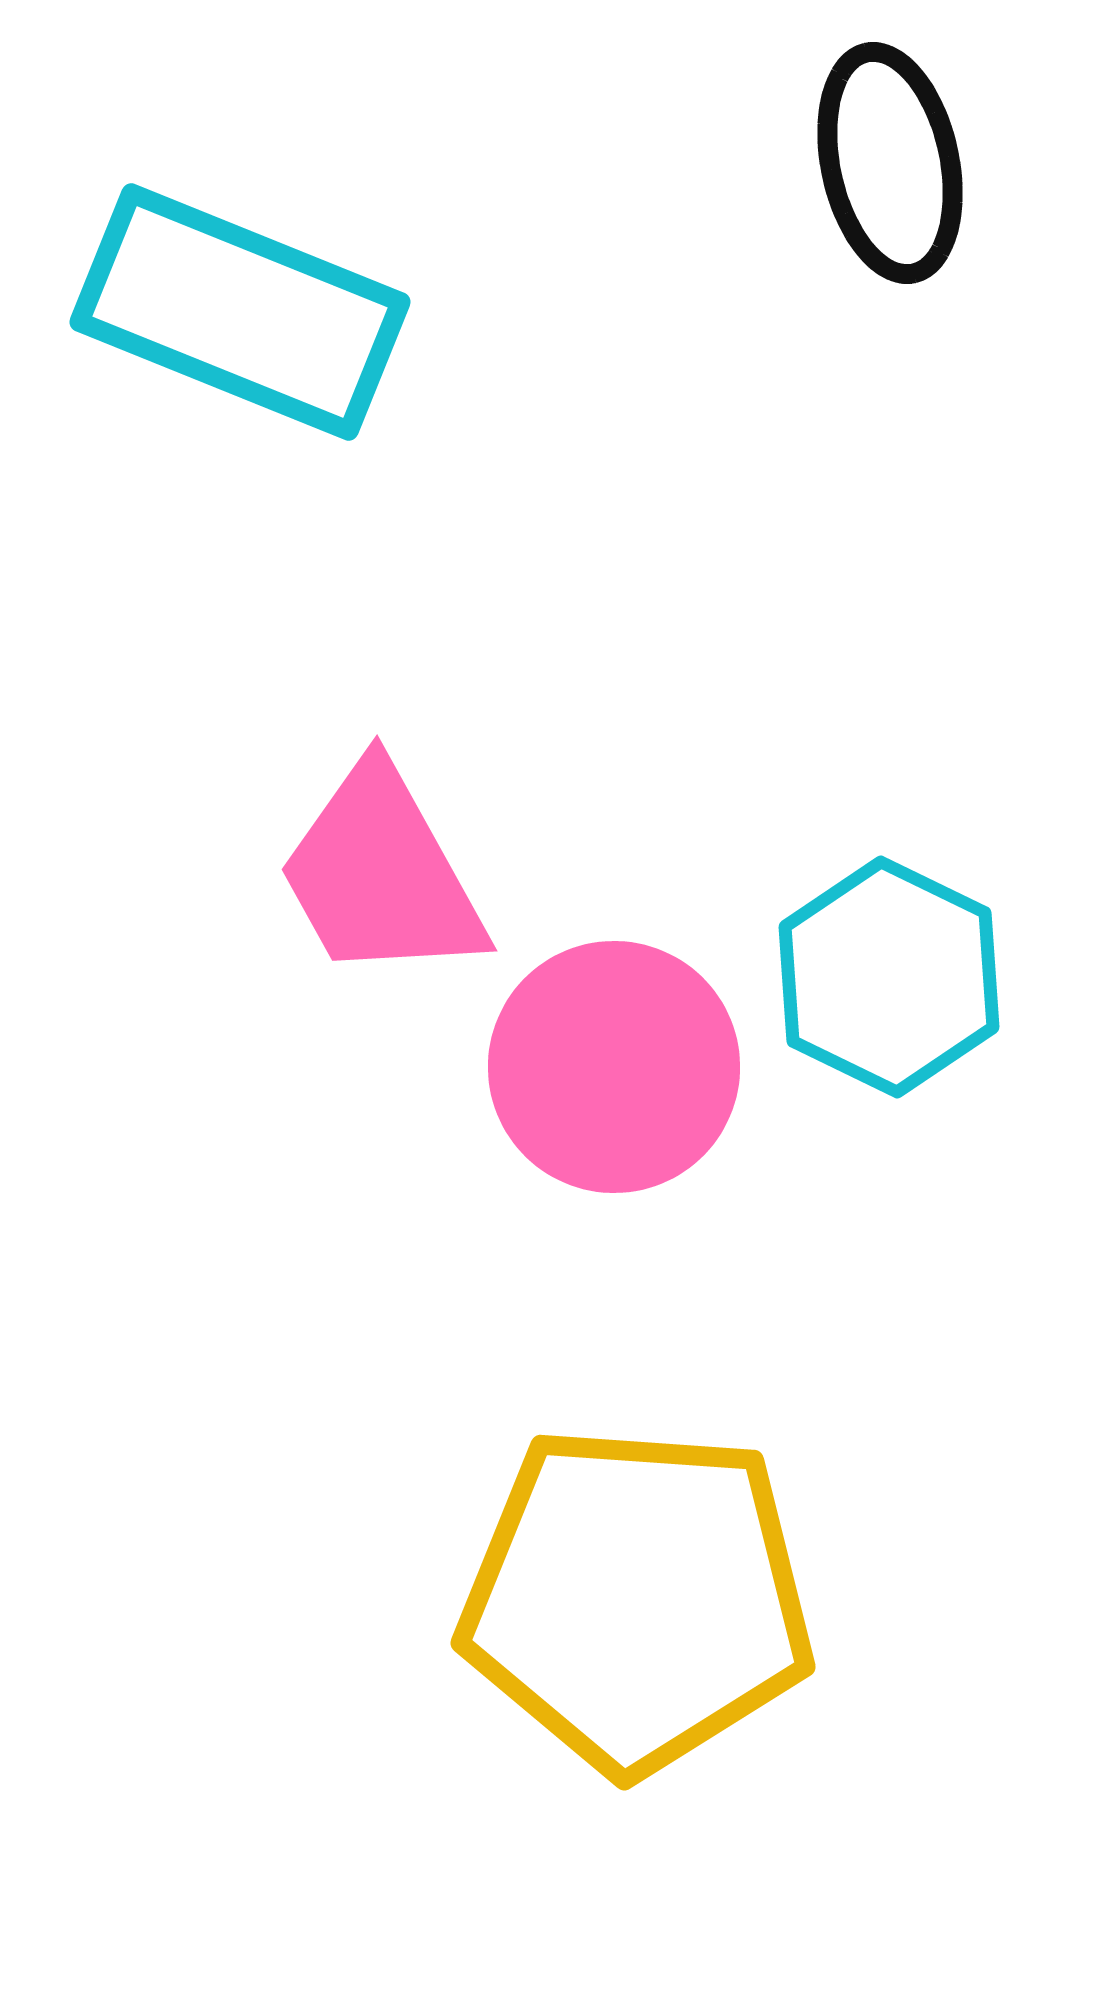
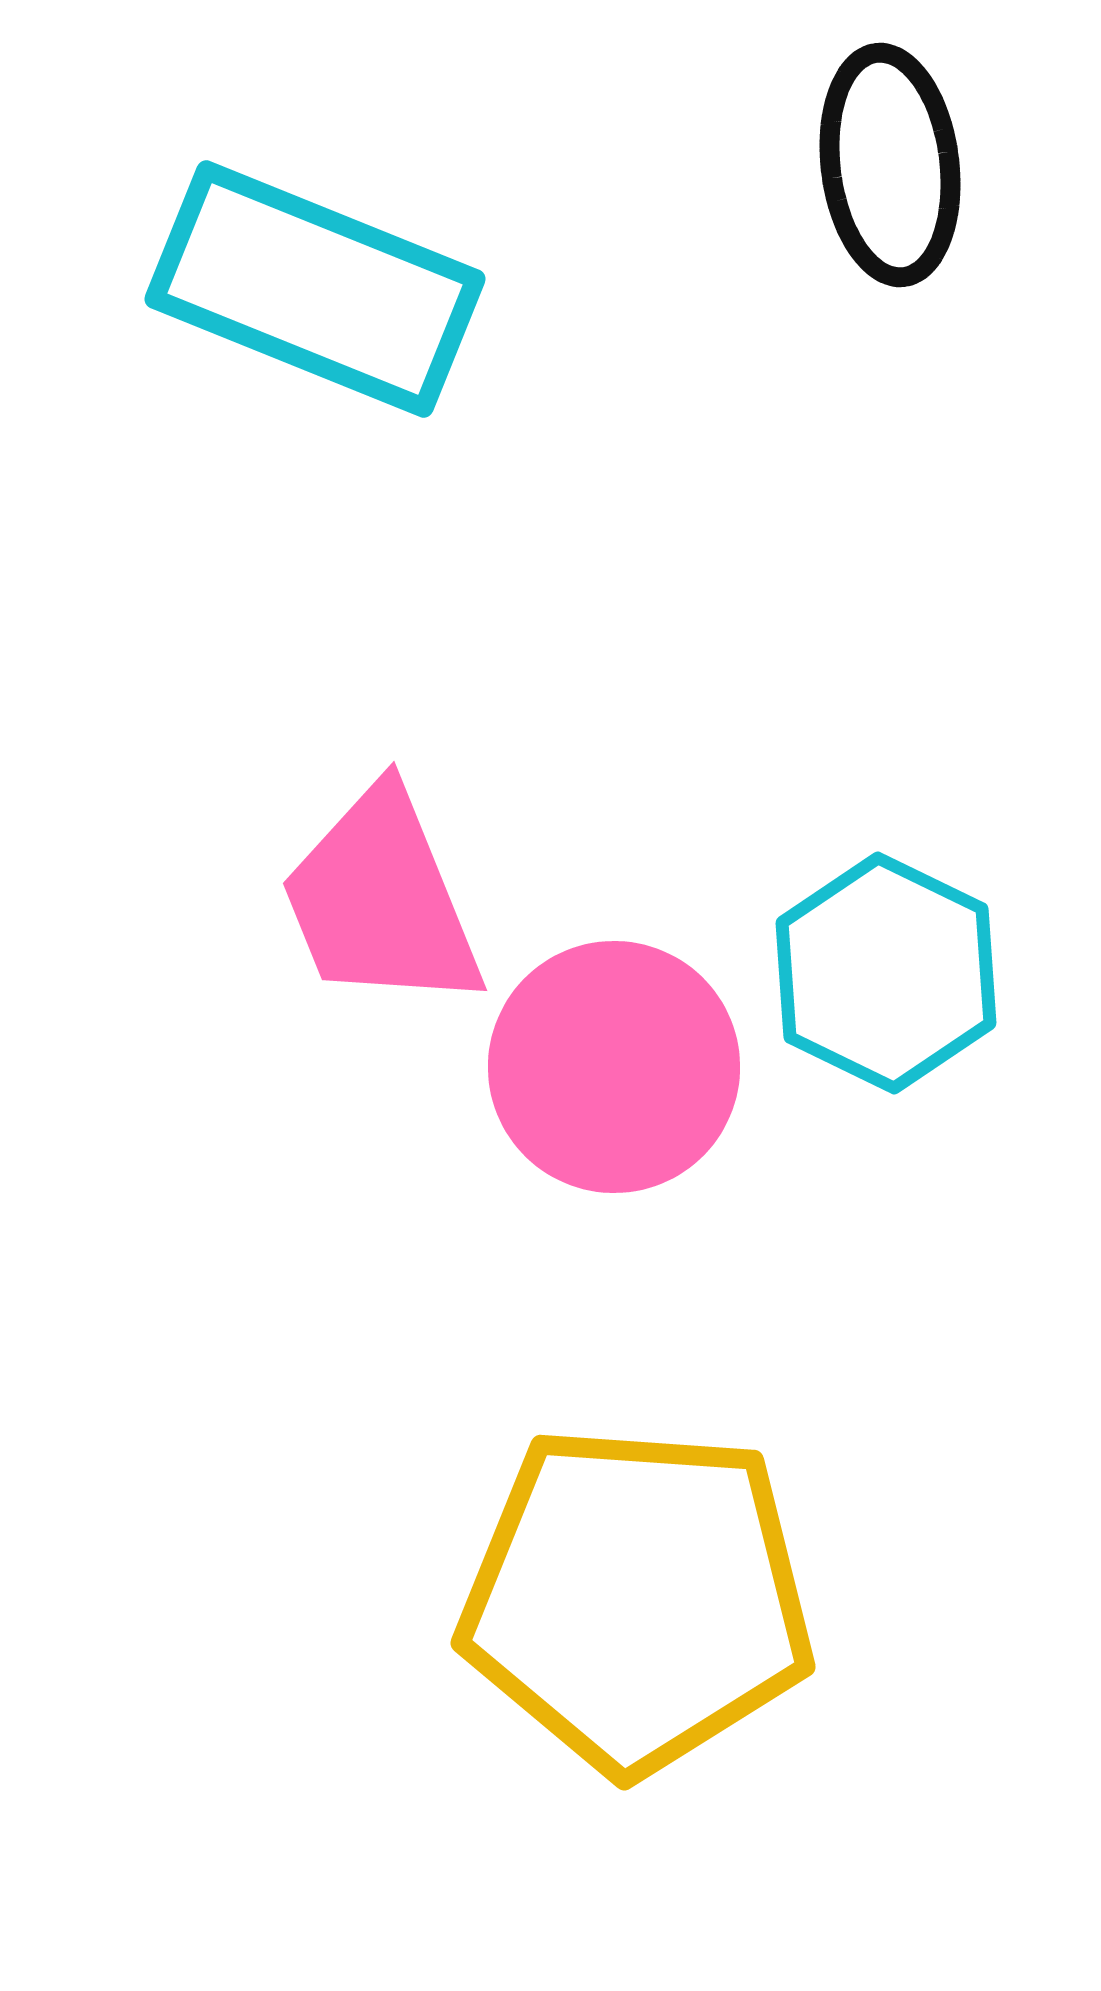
black ellipse: moved 2 px down; rotated 5 degrees clockwise
cyan rectangle: moved 75 px right, 23 px up
pink trapezoid: moved 26 px down; rotated 7 degrees clockwise
cyan hexagon: moved 3 px left, 4 px up
